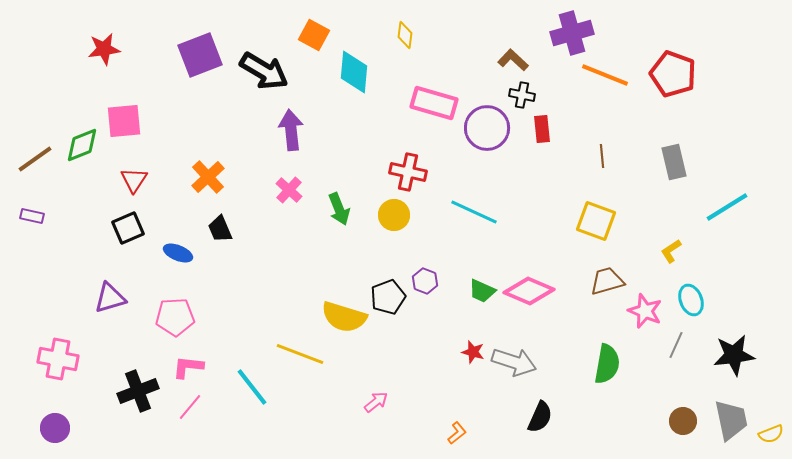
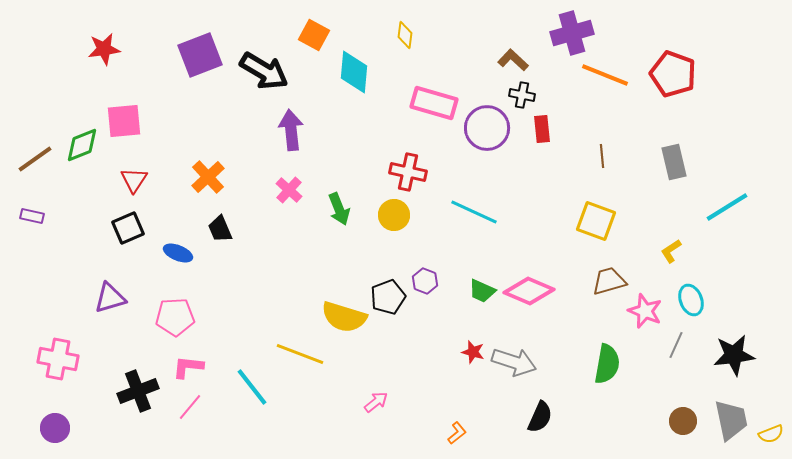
brown trapezoid at (607, 281): moved 2 px right
